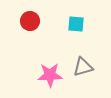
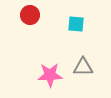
red circle: moved 6 px up
gray triangle: rotated 15 degrees clockwise
